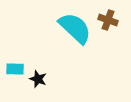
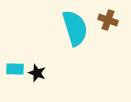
cyan semicircle: rotated 30 degrees clockwise
black star: moved 1 px left, 6 px up
